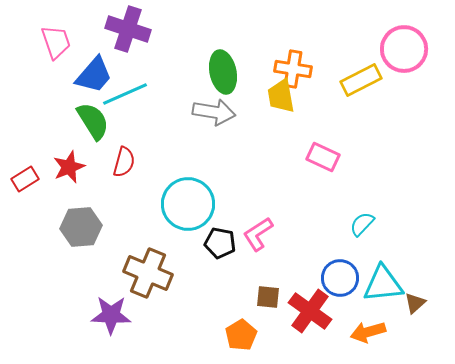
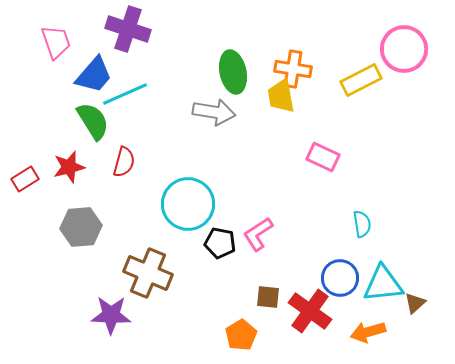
green ellipse: moved 10 px right
red star: rotated 8 degrees clockwise
cyan semicircle: rotated 128 degrees clockwise
